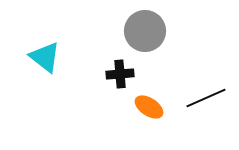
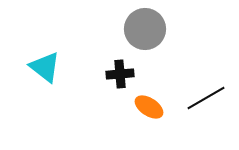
gray circle: moved 2 px up
cyan triangle: moved 10 px down
black line: rotated 6 degrees counterclockwise
